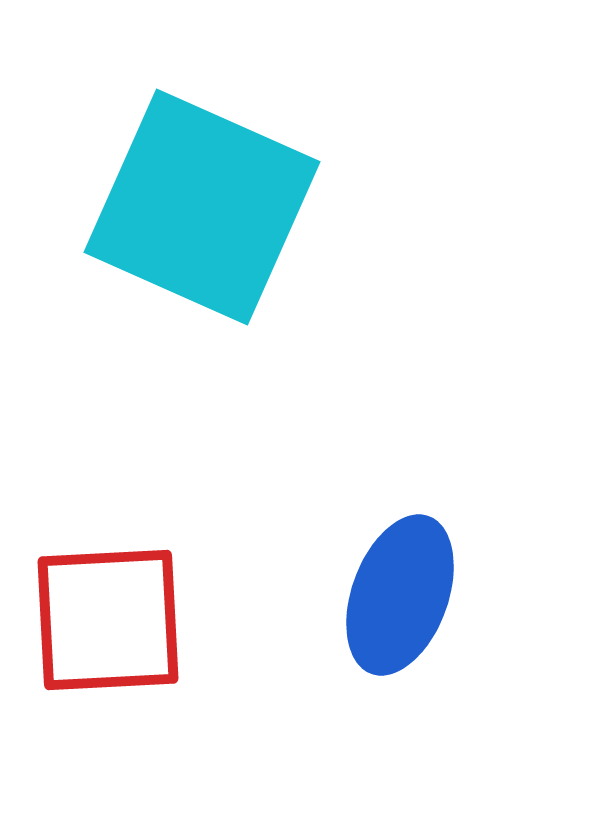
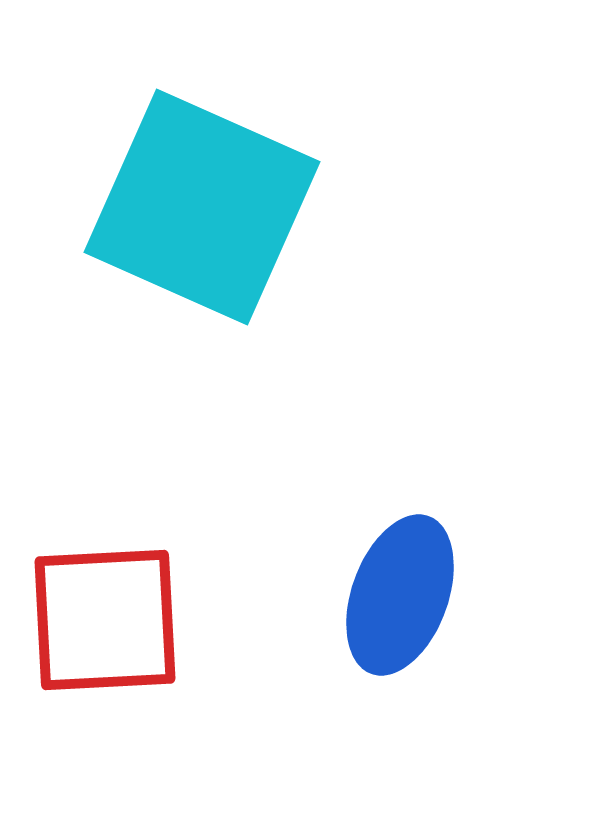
red square: moved 3 px left
